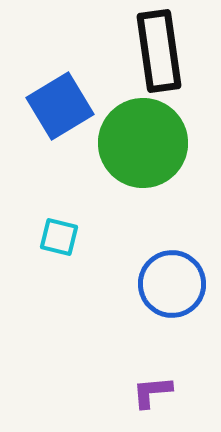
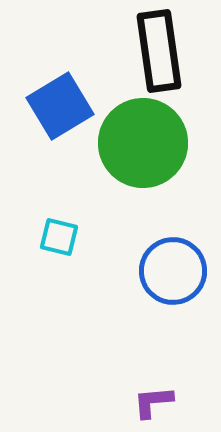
blue circle: moved 1 px right, 13 px up
purple L-shape: moved 1 px right, 10 px down
